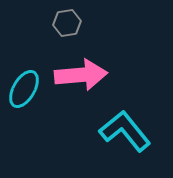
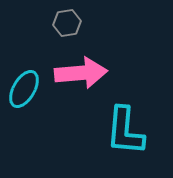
pink arrow: moved 2 px up
cyan L-shape: rotated 136 degrees counterclockwise
